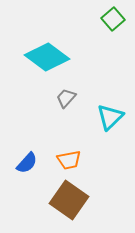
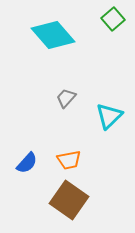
cyan diamond: moved 6 px right, 22 px up; rotated 12 degrees clockwise
cyan triangle: moved 1 px left, 1 px up
